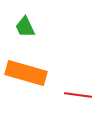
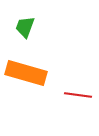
green trapezoid: rotated 45 degrees clockwise
